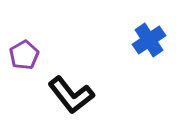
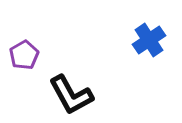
black L-shape: rotated 9 degrees clockwise
